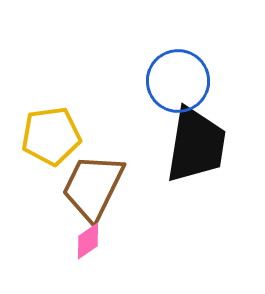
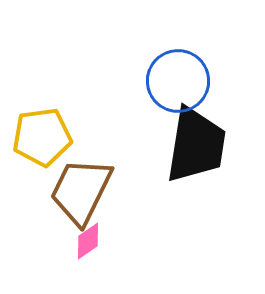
yellow pentagon: moved 9 px left, 1 px down
brown trapezoid: moved 12 px left, 4 px down
